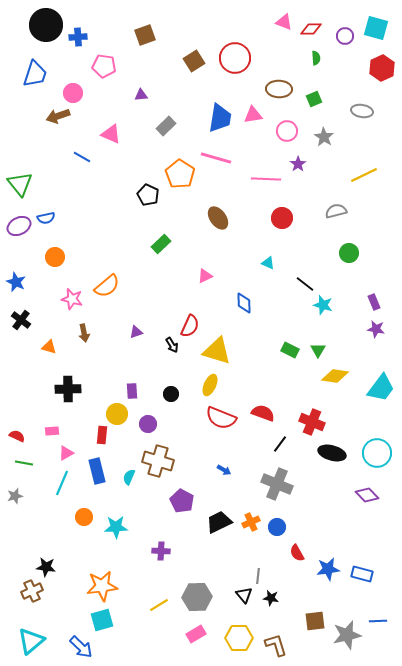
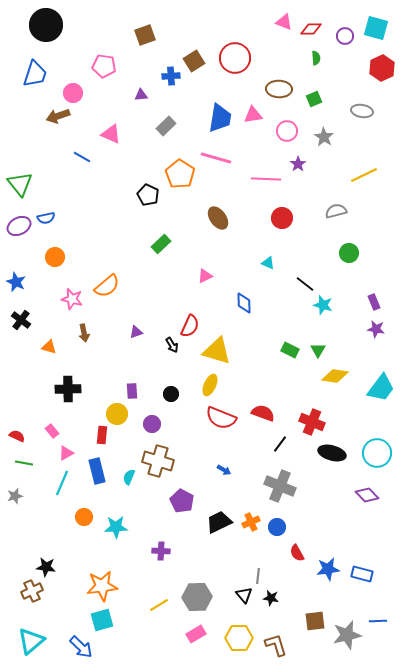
blue cross at (78, 37): moved 93 px right, 39 px down
purple circle at (148, 424): moved 4 px right
pink rectangle at (52, 431): rotated 56 degrees clockwise
gray cross at (277, 484): moved 3 px right, 2 px down
